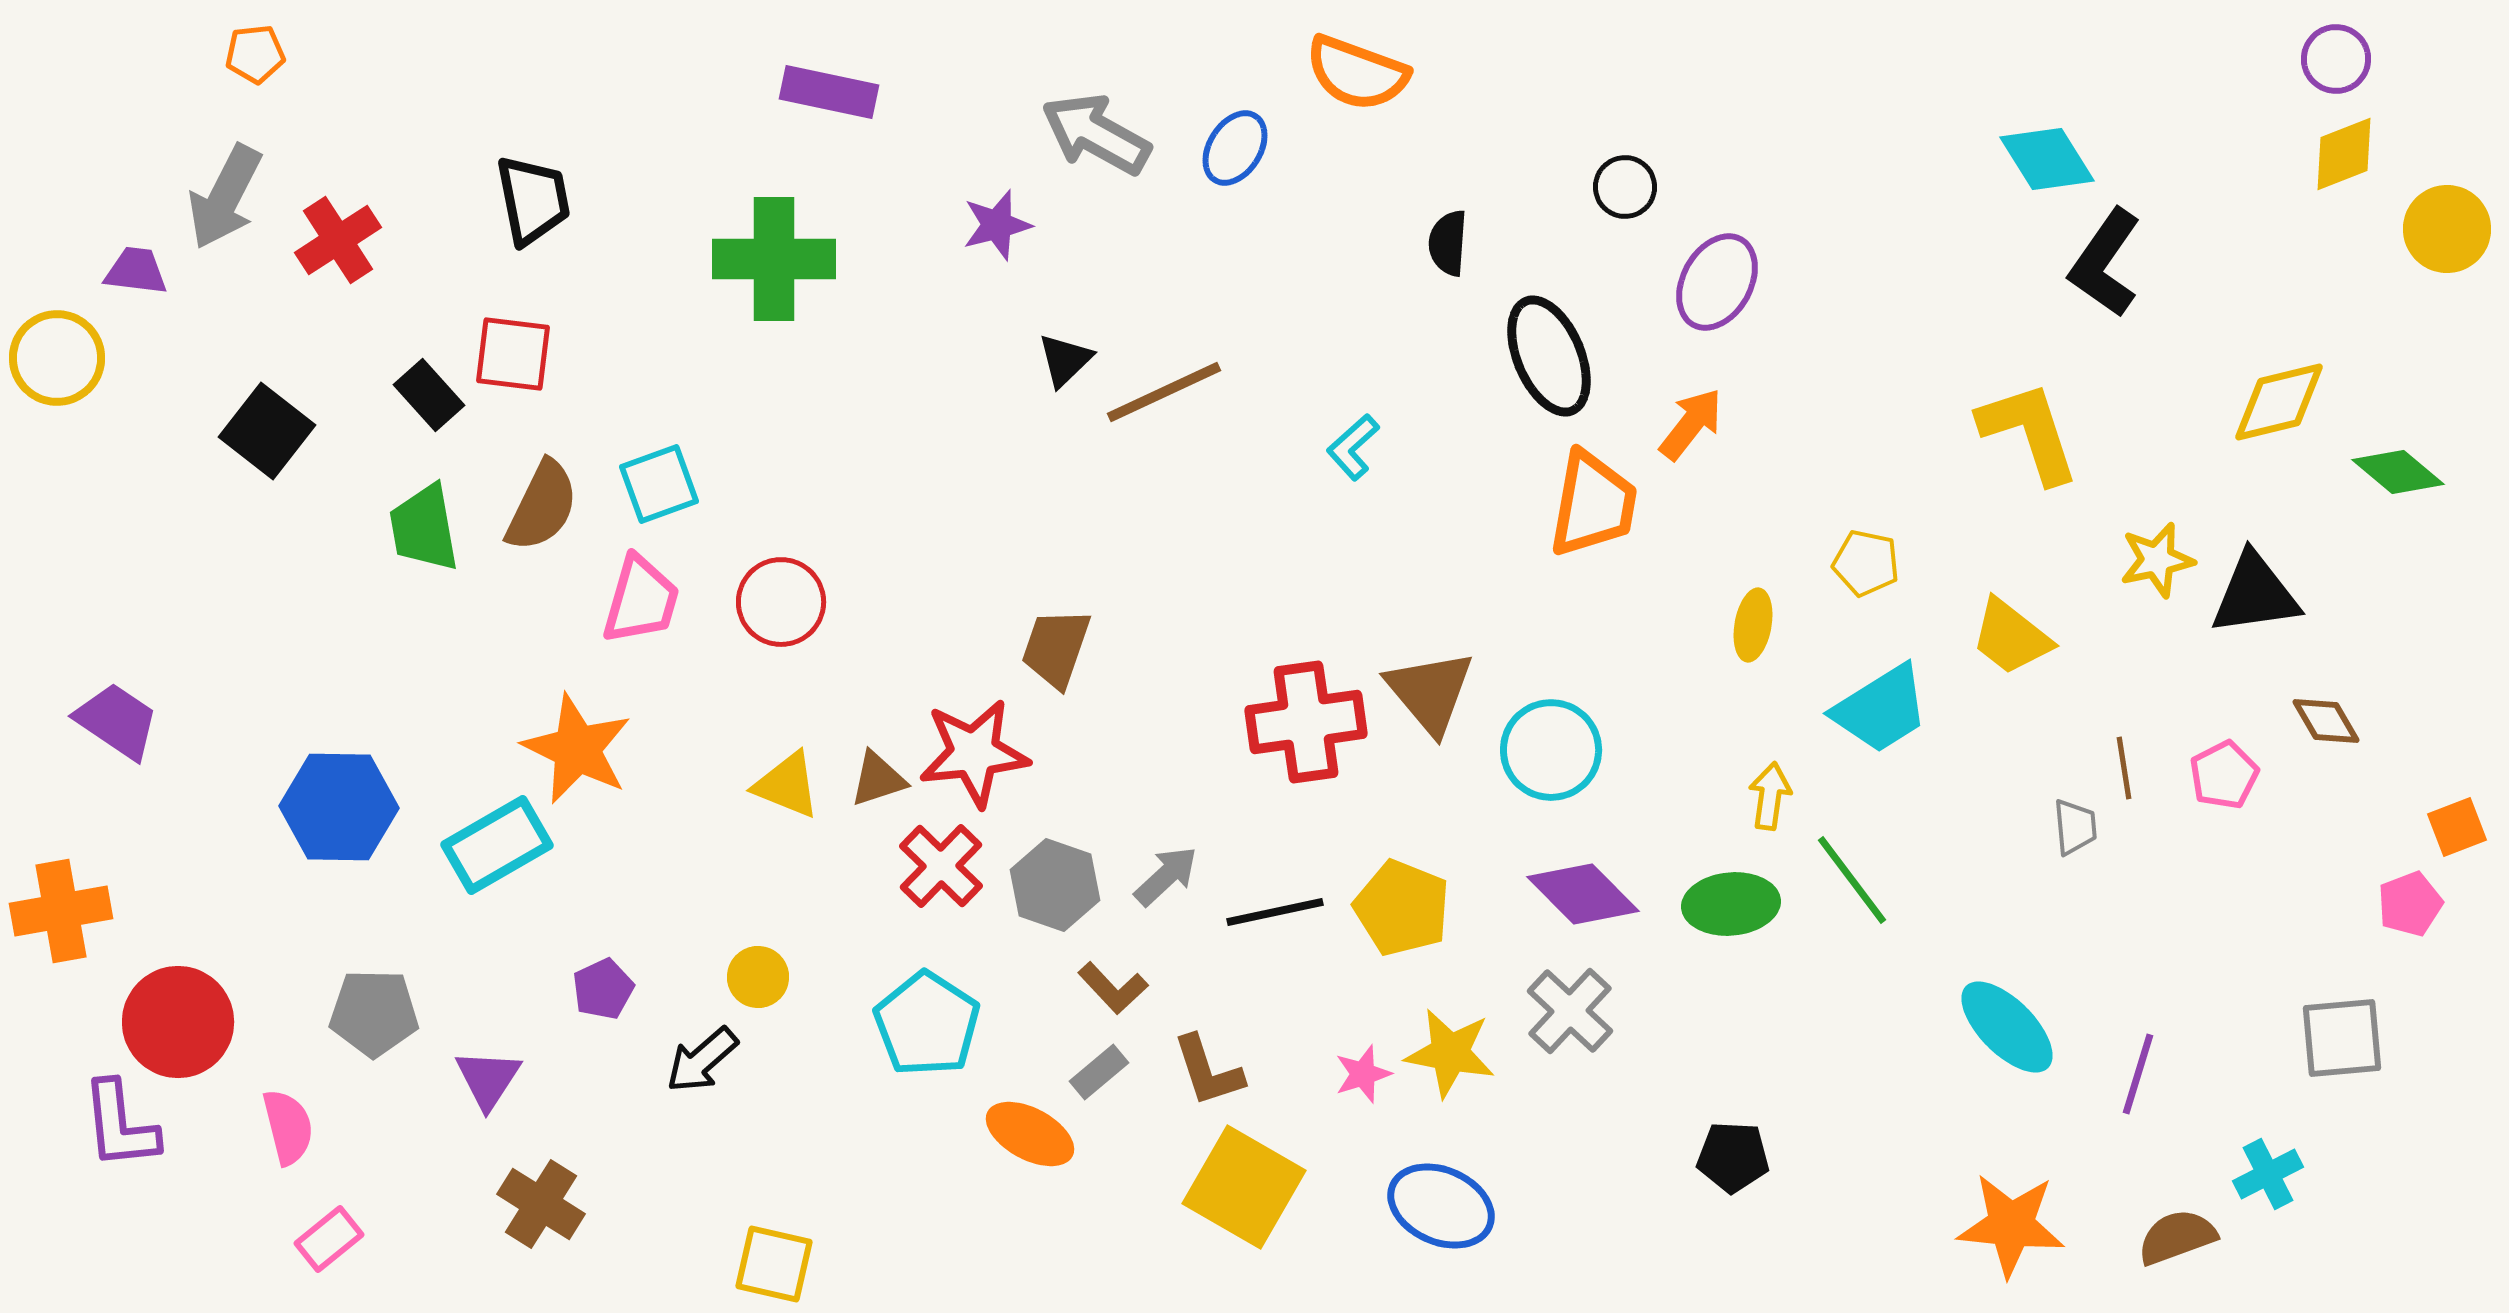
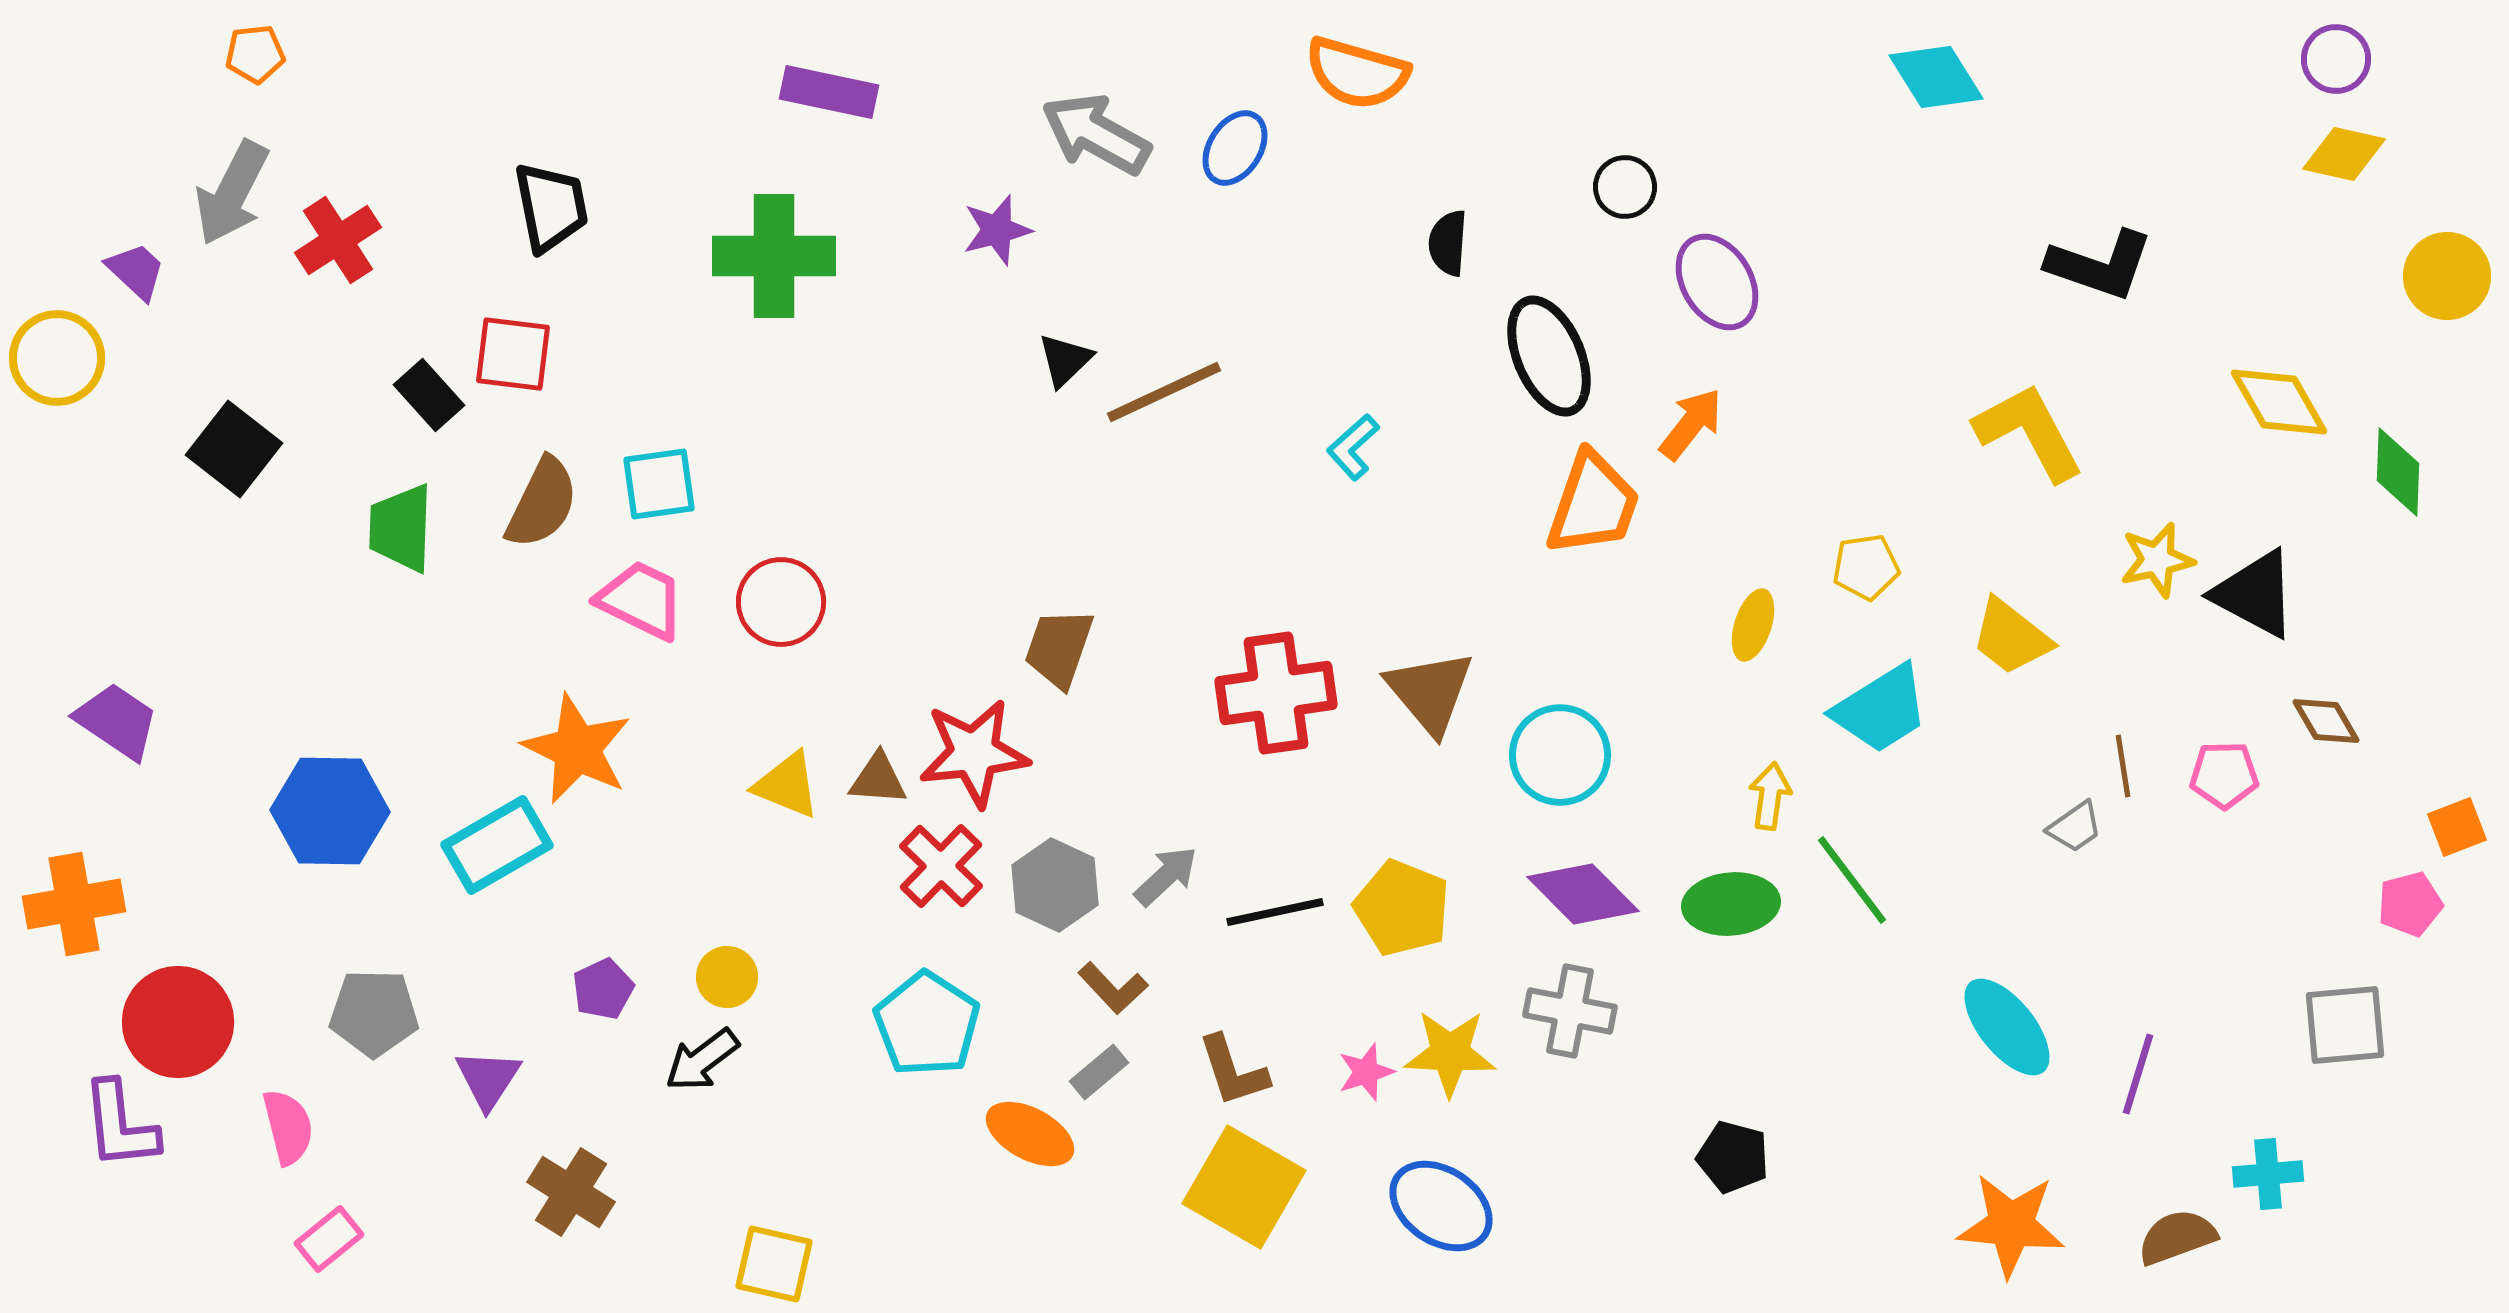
orange semicircle at (1357, 73): rotated 4 degrees counterclockwise
yellow diamond at (2344, 154): rotated 34 degrees clockwise
cyan diamond at (2047, 159): moved 111 px left, 82 px up
gray arrow at (225, 197): moved 7 px right, 4 px up
black trapezoid at (533, 200): moved 18 px right, 7 px down
purple star at (997, 225): moved 5 px down
yellow circle at (2447, 229): moved 47 px down
green cross at (774, 259): moved 3 px up
black L-shape at (2105, 263): moved 5 px left, 2 px down; rotated 106 degrees counterclockwise
purple trapezoid at (136, 271): rotated 36 degrees clockwise
purple ellipse at (1717, 282): rotated 60 degrees counterclockwise
yellow diamond at (2279, 402): rotated 74 degrees clockwise
black square at (267, 431): moved 33 px left, 18 px down
yellow L-shape at (2029, 432): rotated 10 degrees counterclockwise
green diamond at (2398, 472): rotated 52 degrees clockwise
cyan square at (659, 484): rotated 12 degrees clockwise
orange trapezoid at (1593, 504): rotated 9 degrees clockwise
brown semicircle at (542, 506): moved 3 px up
green trapezoid at (424, 528): moved 23 px left; rotated 12 degrees clockwise
yellow pentagon at (1866, 563): moved 4 px down; rotated 20 degrees counterclockwise
black triangle at (2255, 594): rotated 36 degrees clockwise
pink trapezoid at (641, 600): rotated 80 degrees counterclockwise
yellow ellipse at (1753, 625): rotated 8 degrees clockwise
brown trapezoid at (1056, 648): moved 3 px right
red cross at (1306, 722): moved 30 px left, 29 px up
cyan circle at (1551, 750): moved 9 px right, 5 px down
brown line at (2124, 768): moved 1 px left, 2 px up
pink pentagon at (2224, 775): rotated 26 degrees clockwise
brown triangle at (878, 779): rotated 22 degrees clockwise
blue hexagon at (339, 807): moved 9 px left, 4 px down
gray trapezoid at (2075, 827): rotated 60 degrees clockwise
gray hexagon at (1055, 885): rotated 6 degrees clockwise
pink pentagon at (2410, 904): rotated 6 degrees clockwise
orange cross at (61, 911): moved 13 px right, 7 px up
yellow circle at (758, 977): moved 31 px left
gray cross at (1570, 1011): rotated 32 degrees counterclockwise
cyan ellipse at (2007, 1027): rotated 6 degrees clockwise
gray square at (2342, 1038): moved 3 px right, 13 px up
yellow star at (1450, 1053): rotated 8 degrees counterclockwise
black arrow at (702, 1060): rotated 4 degrees clockwise
brown L-shape at (1208, 1071): moved 25 px right
pink star at (1363, 1074): moved 3 px right, 2 px up
black pentagon at (1733, 1157): rotated 12 degrees clockwise
cyan cross at (2268, 1174): rotated 22 degrees clockwise
brown cross at (541, 1204): moved 30 px right, 12 px up
blue ellipse at (1441, 1206): rotated 10 degrees clockwise
